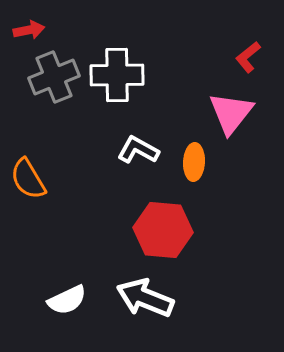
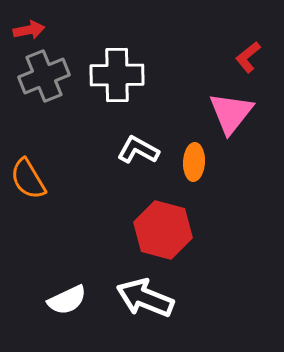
gray cross: moved 10 px left, 1 px up
red hexagon: rotated 10 degrees clockwise
